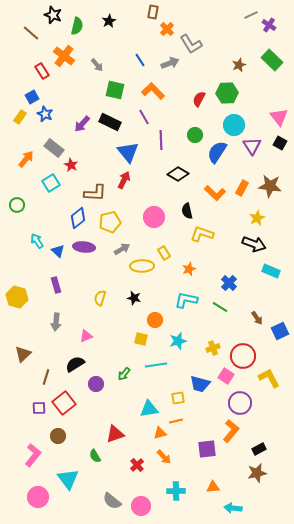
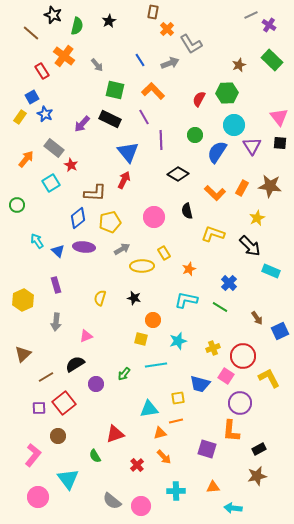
black rectangle at (110, 122): moved 3 px up
black square at (280, 143): rotated 24 degrees counterclockwise
yellow L-shape at (202, 234): moved 11 px right
black arrow at (254, 244): moved 4 px left, 2 px down; rotated 25 degrees clockwise
yellow hexagon at (17, 297): moved 6 px right, 3 px down; rotated 20 degrees clockwise
orange circle at (155, 320): moved 2 px left
brown line at (46, 377): rotated 42 degrees clockwise
orange L-shape at (231, 431): rotated 145 degrees clockwise
purple square at (207, 449): rotated 24 degrees clockwise
brown star at (257, 473): moved 3 px down
